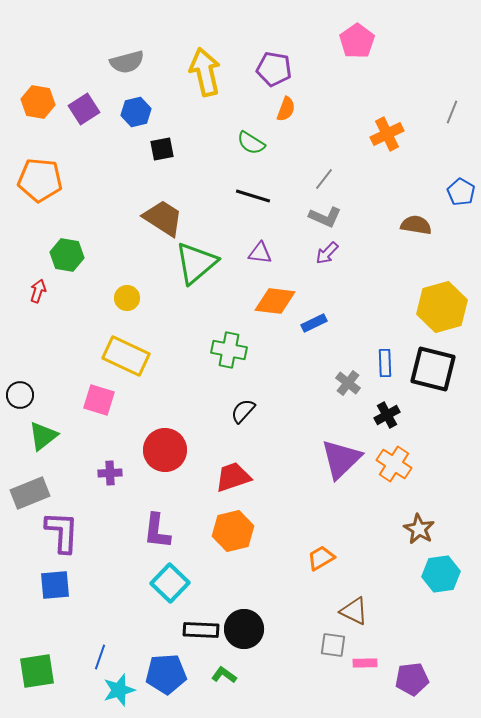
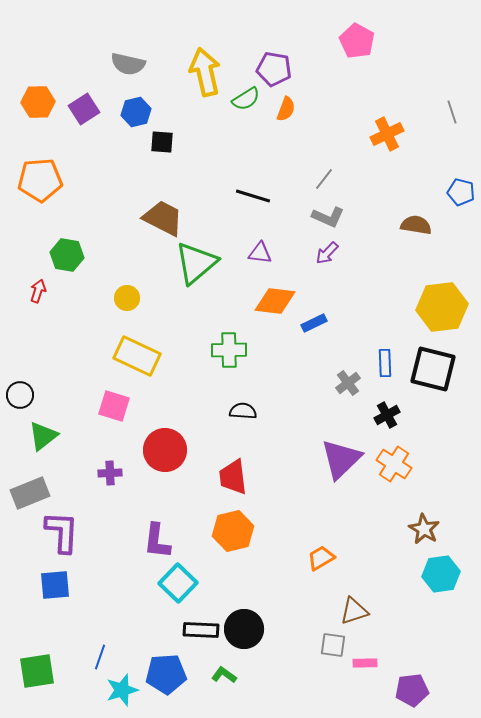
pink pentagon at (357, 41): rotated 8 degrees counterclockwise
gray semicircle at (127, 62): moved 1 px right, 2 px down; rotated 28 degrees clockwise
orange hexagon at (38, 102): rotated 12 degrees counterclockwise
gray line at (452, 112): rotated 40 degrees counterclockwise
green semicircle at (251, 143): moved 5 px left, 44 px up; rotated 64 degrees counterclockwise
black square at (162, 149): moved 7 px up; rotated 15 degrees clockwise
orange pentagon at (40, 180): rotated 9 degrees counterclockwise
blue pentagon at (461, 192): rotated 16 degrees counterclockwise
gray L-shape at (325, 217): moved 3 px right
brown trapezoid at (163, 218): rotated 6 degrees counterclockwise
yellow hexagon at (442, 307): rotated 9 degrees clockwise
green cross at (229, 350): rotated 12 degrees counterclockwise
yellow rectangle at (126, 356): moved 11 px right
gray cross at (348, 383): rotated 15 degrees clockwise
pink square at (99, 400): moved 15 px right, 6 px down
black semicircle at (243, 411): rotated 52 degrees clockwise
red trapezoid at (233, 477): rotated 78 degrees counterclockwise
brown star at (419, 529): moved 5 px right
purple L-shape at (157, 531): moved 10 px down
cyan square at (170, 583): moved 8 px right
brown triangle at (354, 611): rotated 44 degrees counterclockwise
purple pentagon at (412, 679): moved 11 px down
cyan star at (119, 690): moved 3 px right
